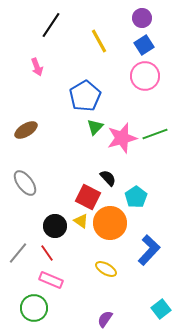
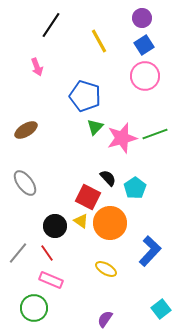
blue pentagon: rotated 24 degrees counterclockwise
cyan pentagon: moved 1 px left, 9 px up
blue L-shape: moved 1 px right, 1 px down
